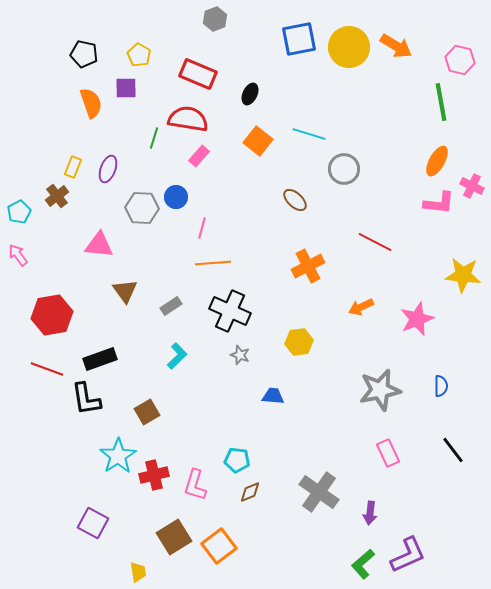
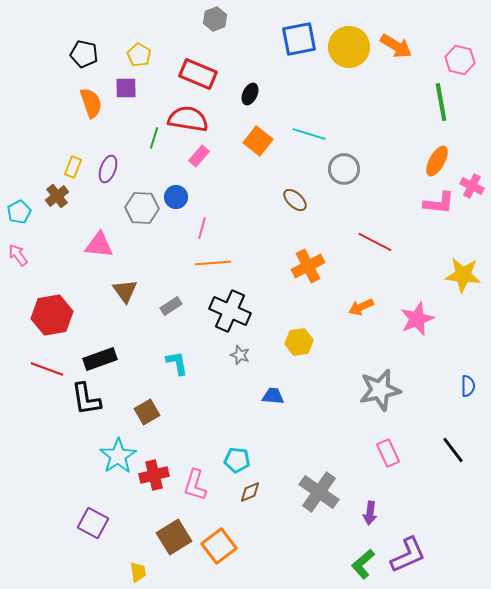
cyan L-shape at (177, 356): moved 7 px down; rotated 56 degrees counterclockwise
blue semicircle at (441, 386): moved 27 px right
